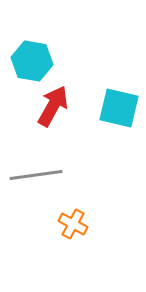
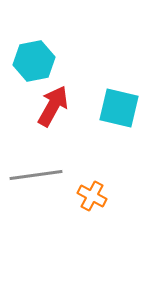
cyan hexagon: moved 2 px right; rotated 21 degrees counterclockwise
orange cross: moved 19 px right, 28 px up
